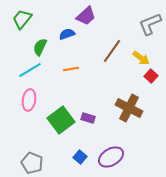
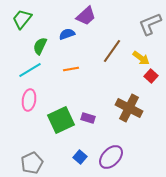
green semicircle: moved 1 px up
green square: rotated 12 degrees clockwise
purple ellipse: rotated 15 degrees counterclockwise
gray pentagon: rotated 25 degrees clockwise
